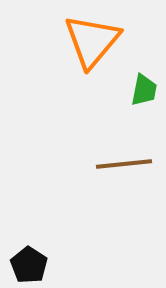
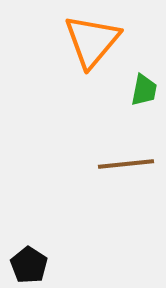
brown line: moved 2 px right
